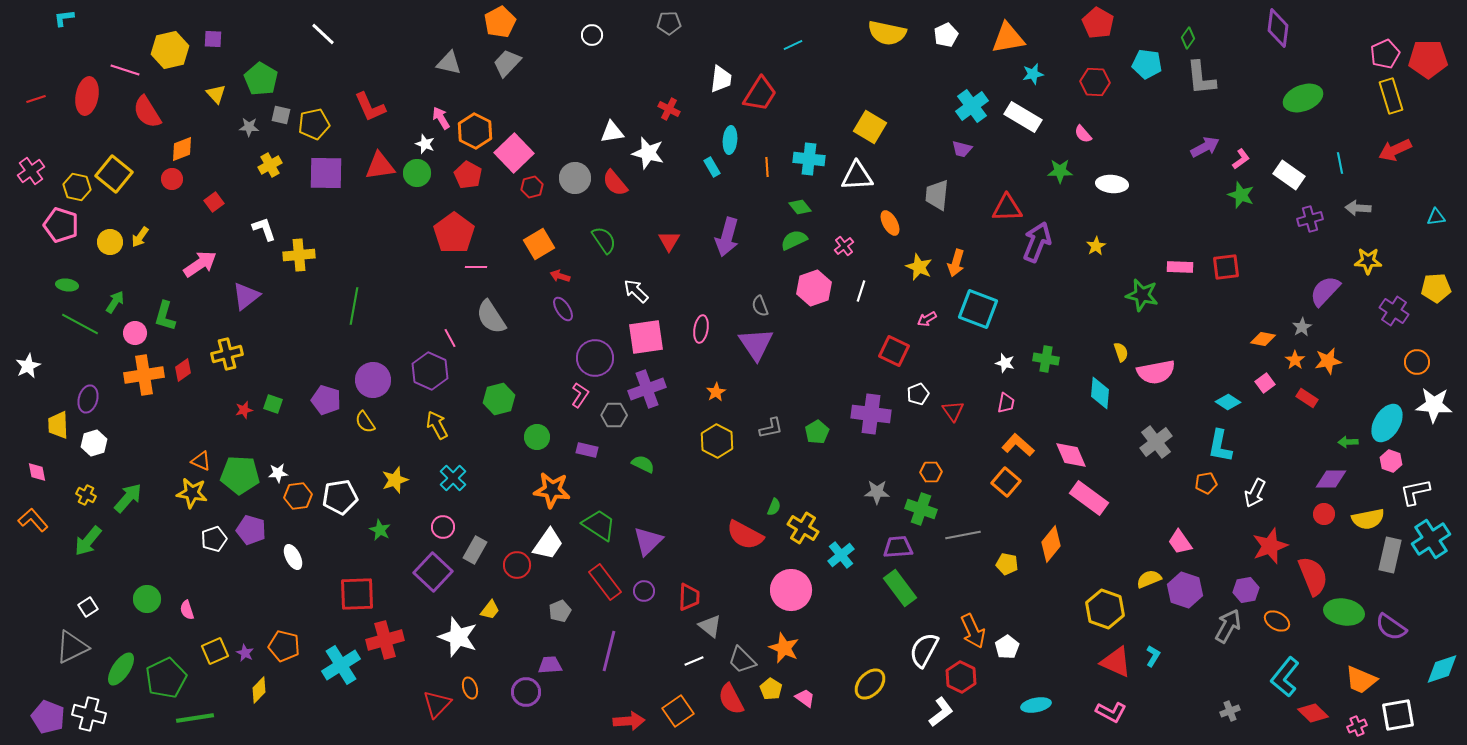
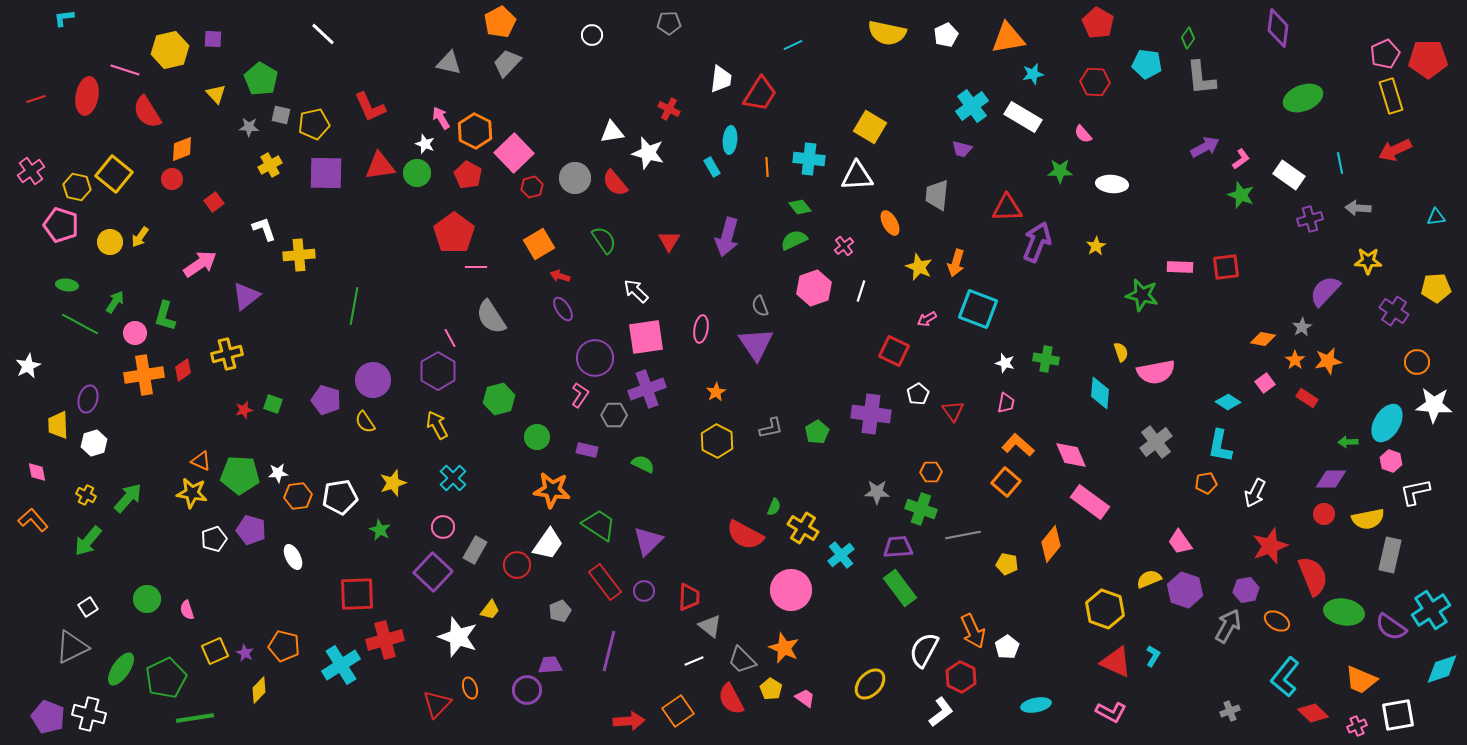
purple hexagon at (430, 371): moved 8 px right; rotated 6 degrees clockwise
white pentagon at (918, 394): rotated 10 degrees counterclockwise
yellow star at (395, 480): moved 2 px left, 3 px down
pink rectangle at (1089, 498): moved 1 px right, 4 px down
cyan cross at (1431, 539): moved 71 px down
purple circle at (526, 692): moved 1 px right, 2 px up
